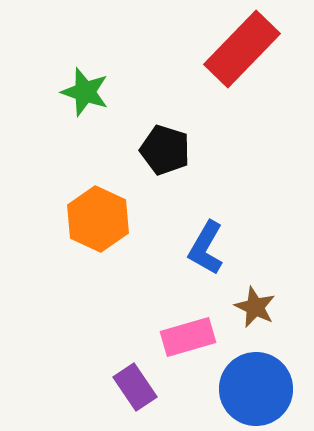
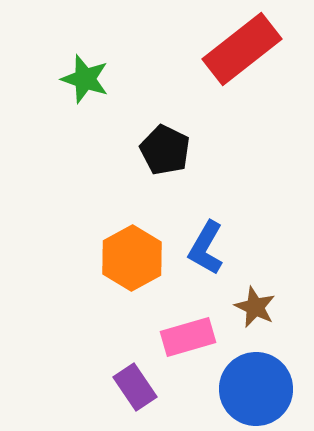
red rectangle: rotated 8 degrees clockwise
green star: moved 13 px up
black pentagon: rotated 9 degrees clockwise
orange hexagon: moved 34 px right, 39 px down; rotated 6 degrees clockwise
